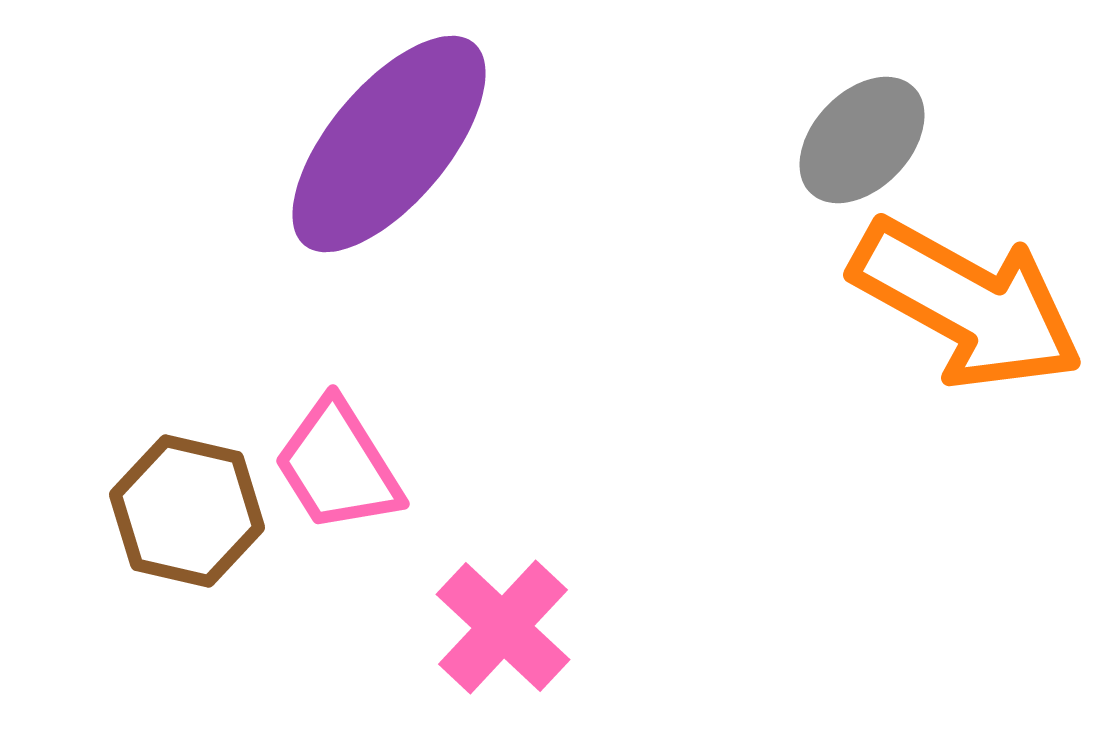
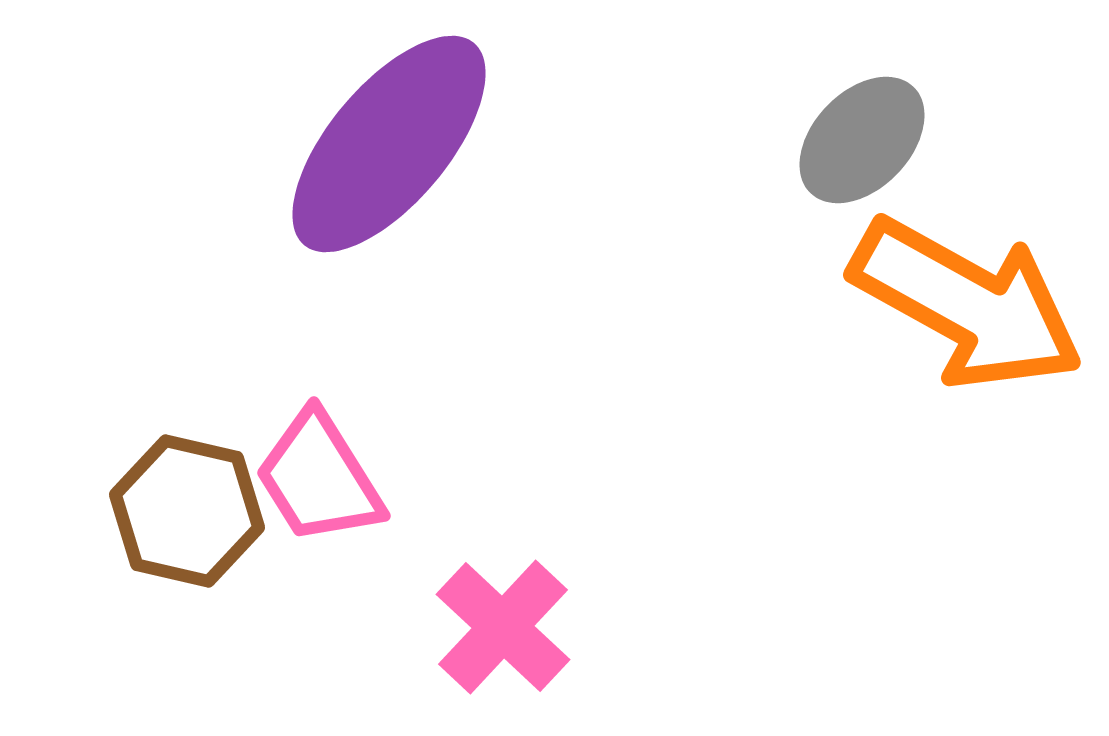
pink trapezoid: moved 19 px left, 12 px down
